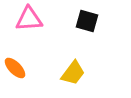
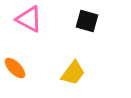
pink triangle: rotated 32 degrees clockwise
